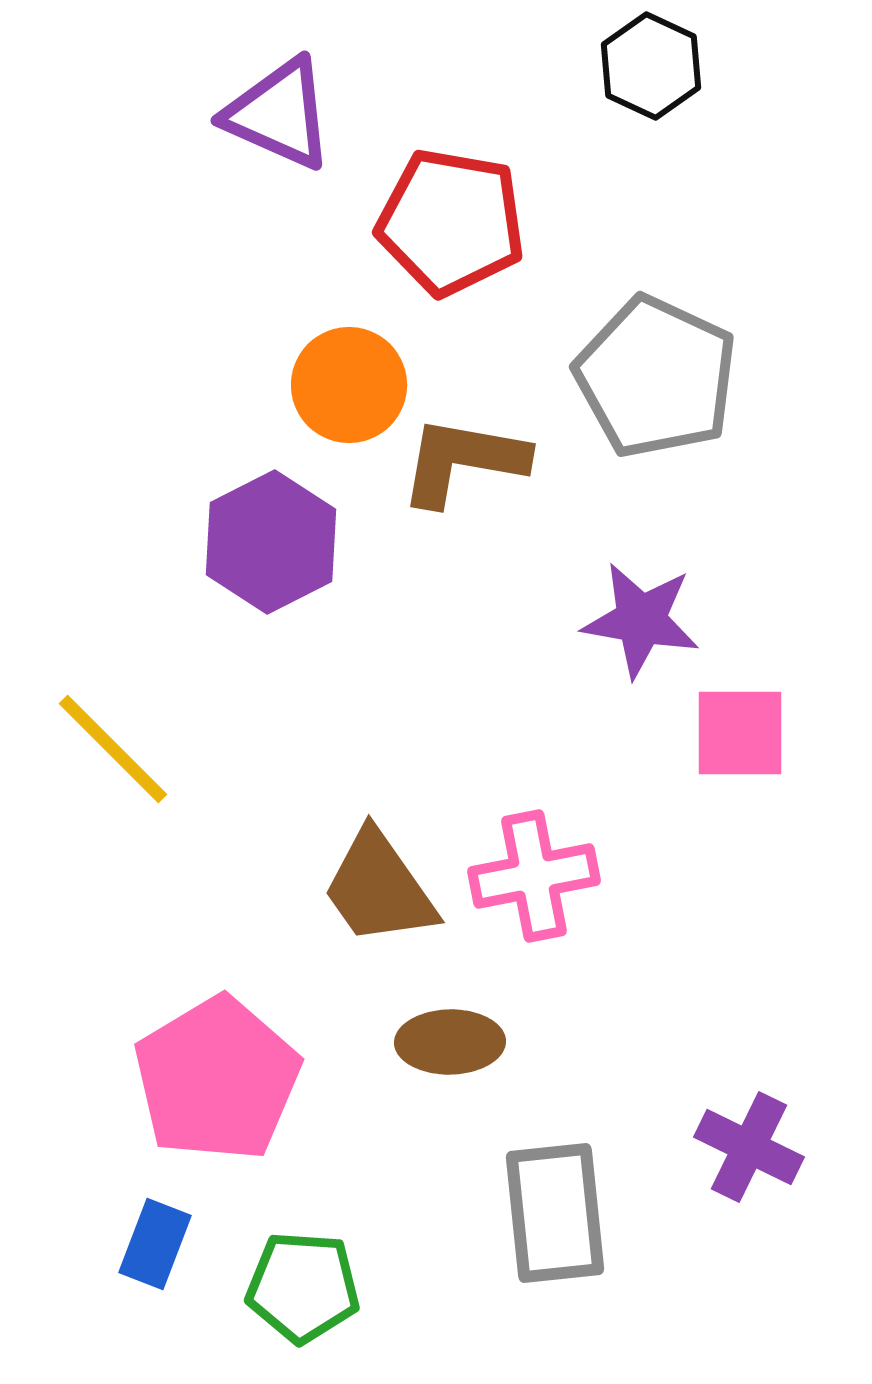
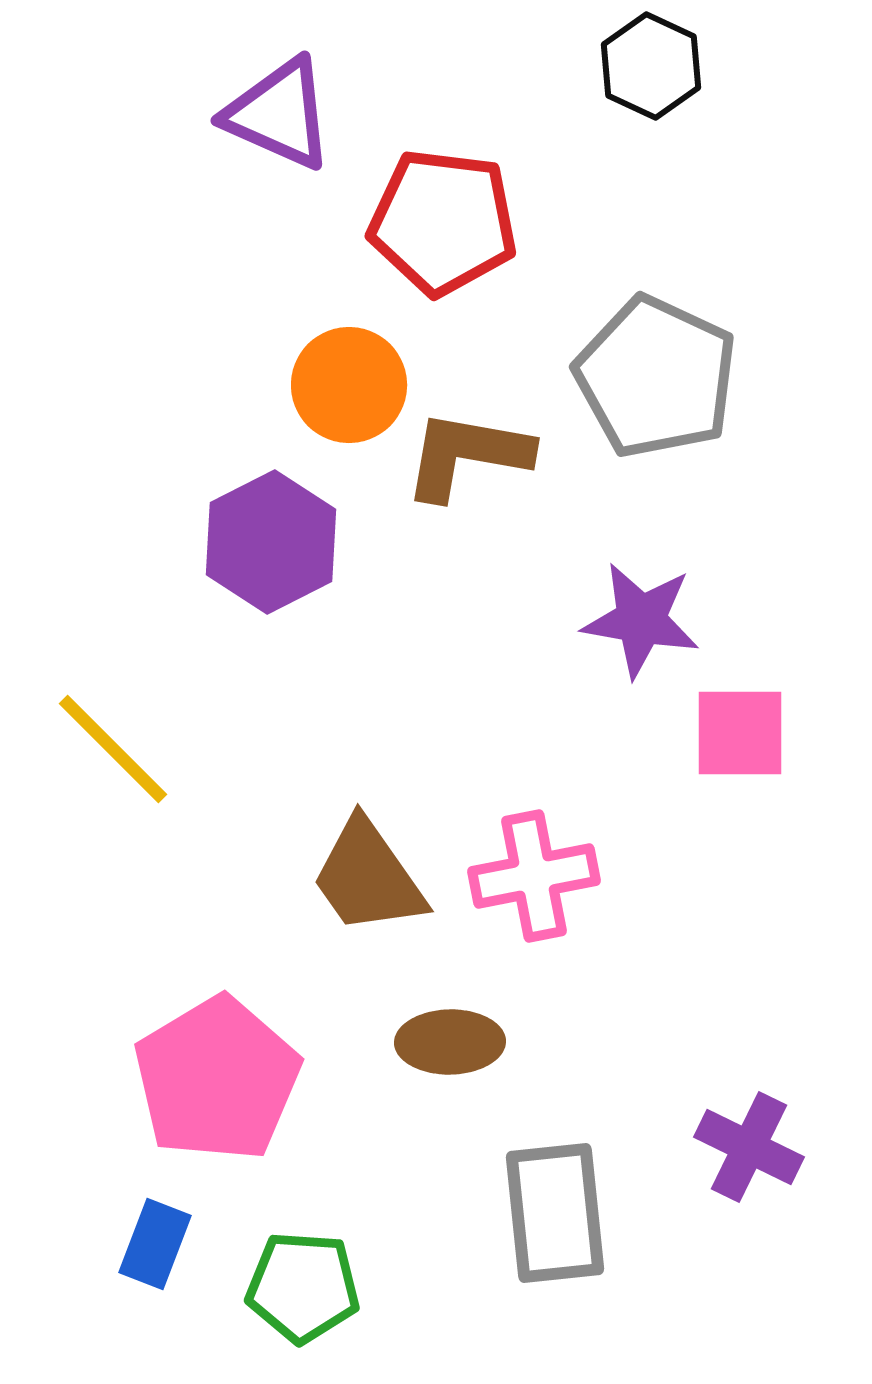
red pentagon: moved 8 px left; rotated 3 degrees counterclockwise
brown L-shape: moved 4 px right, 6 px up
brown trapezoid: moved 11 px left, 11 px up
